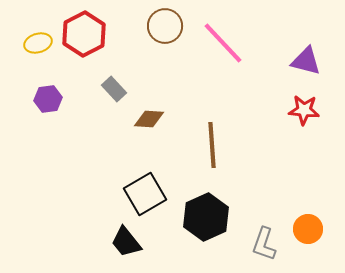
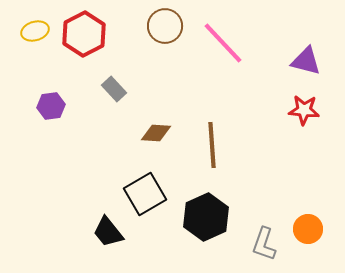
yellow ellipse: moved 3 px left, 12 px up
purple hexagon: moved 3 px right, 7 px down
brown diamond: moved 7 px right, 14 px down
black trapezoid: moved 18 px left, 10 px up
